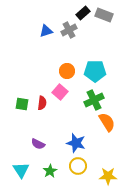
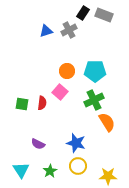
black rectangle: rotated 16 degrees counterclockwise
